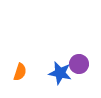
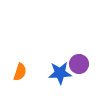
blue star: rotated 15 degrees counterclockwise
